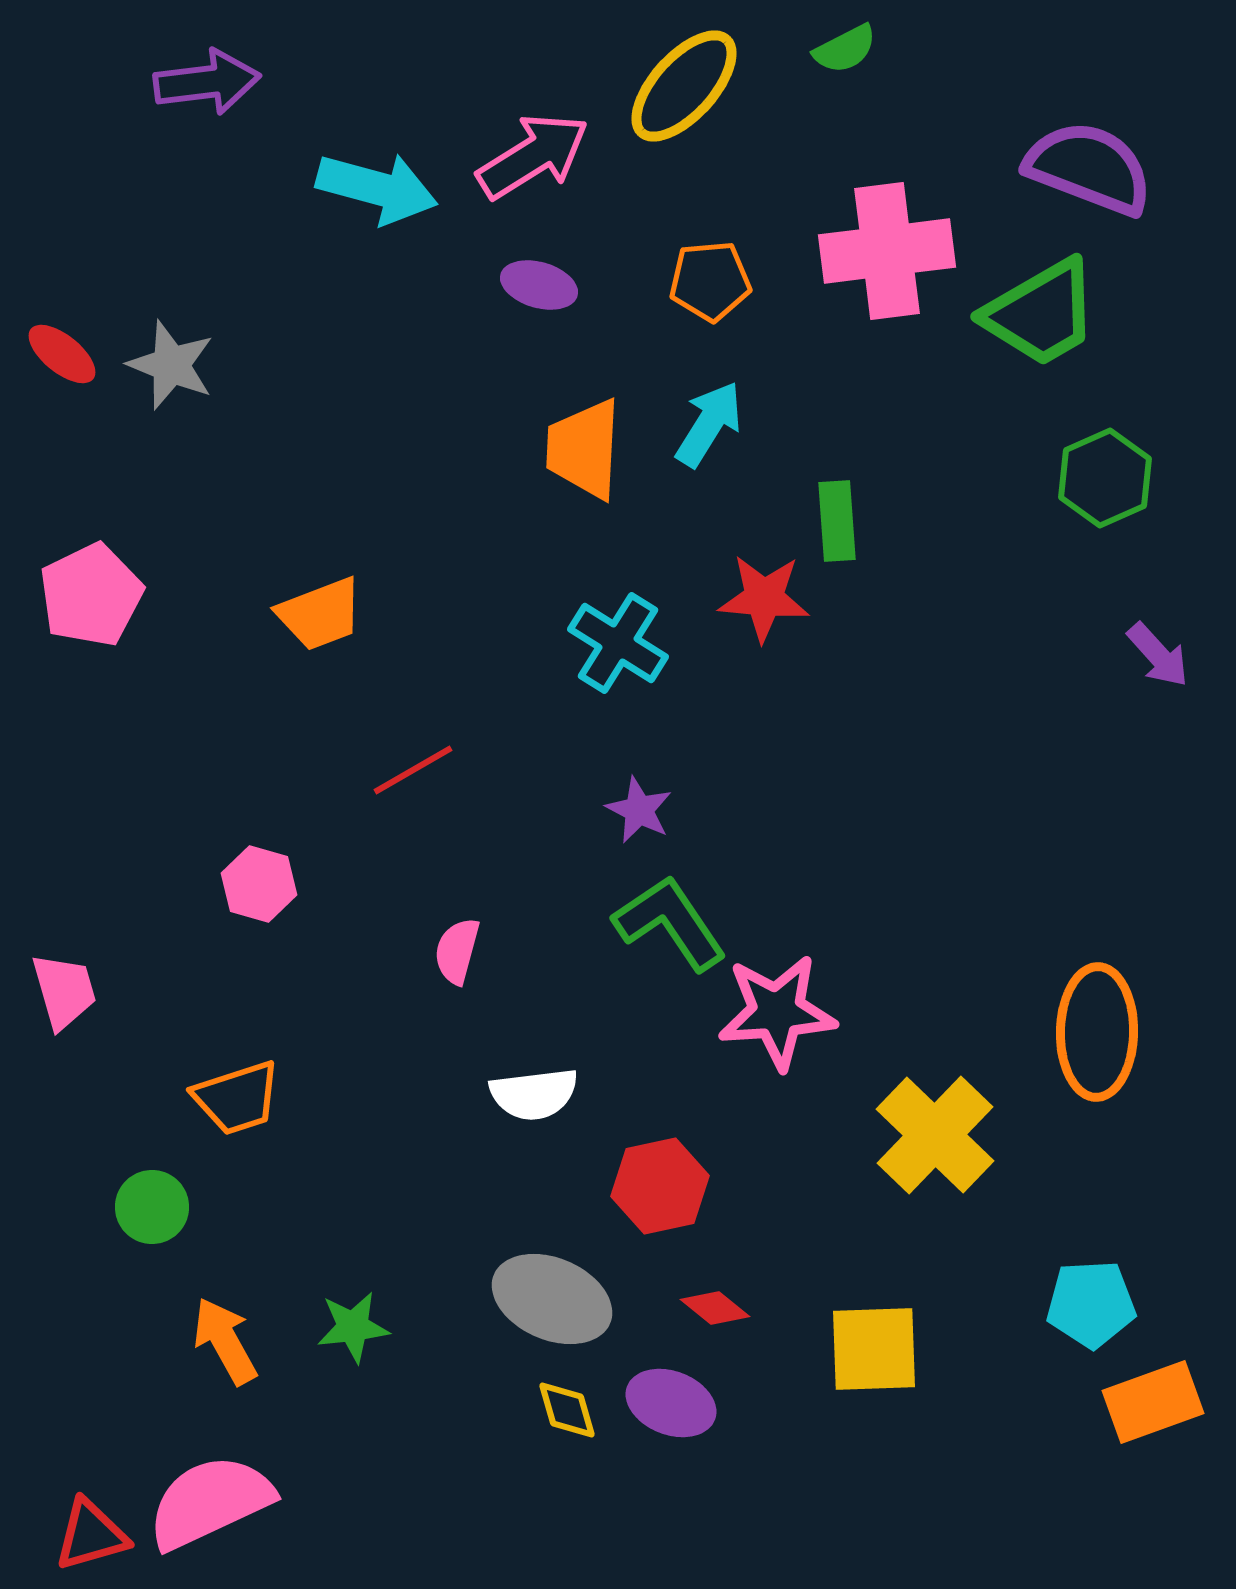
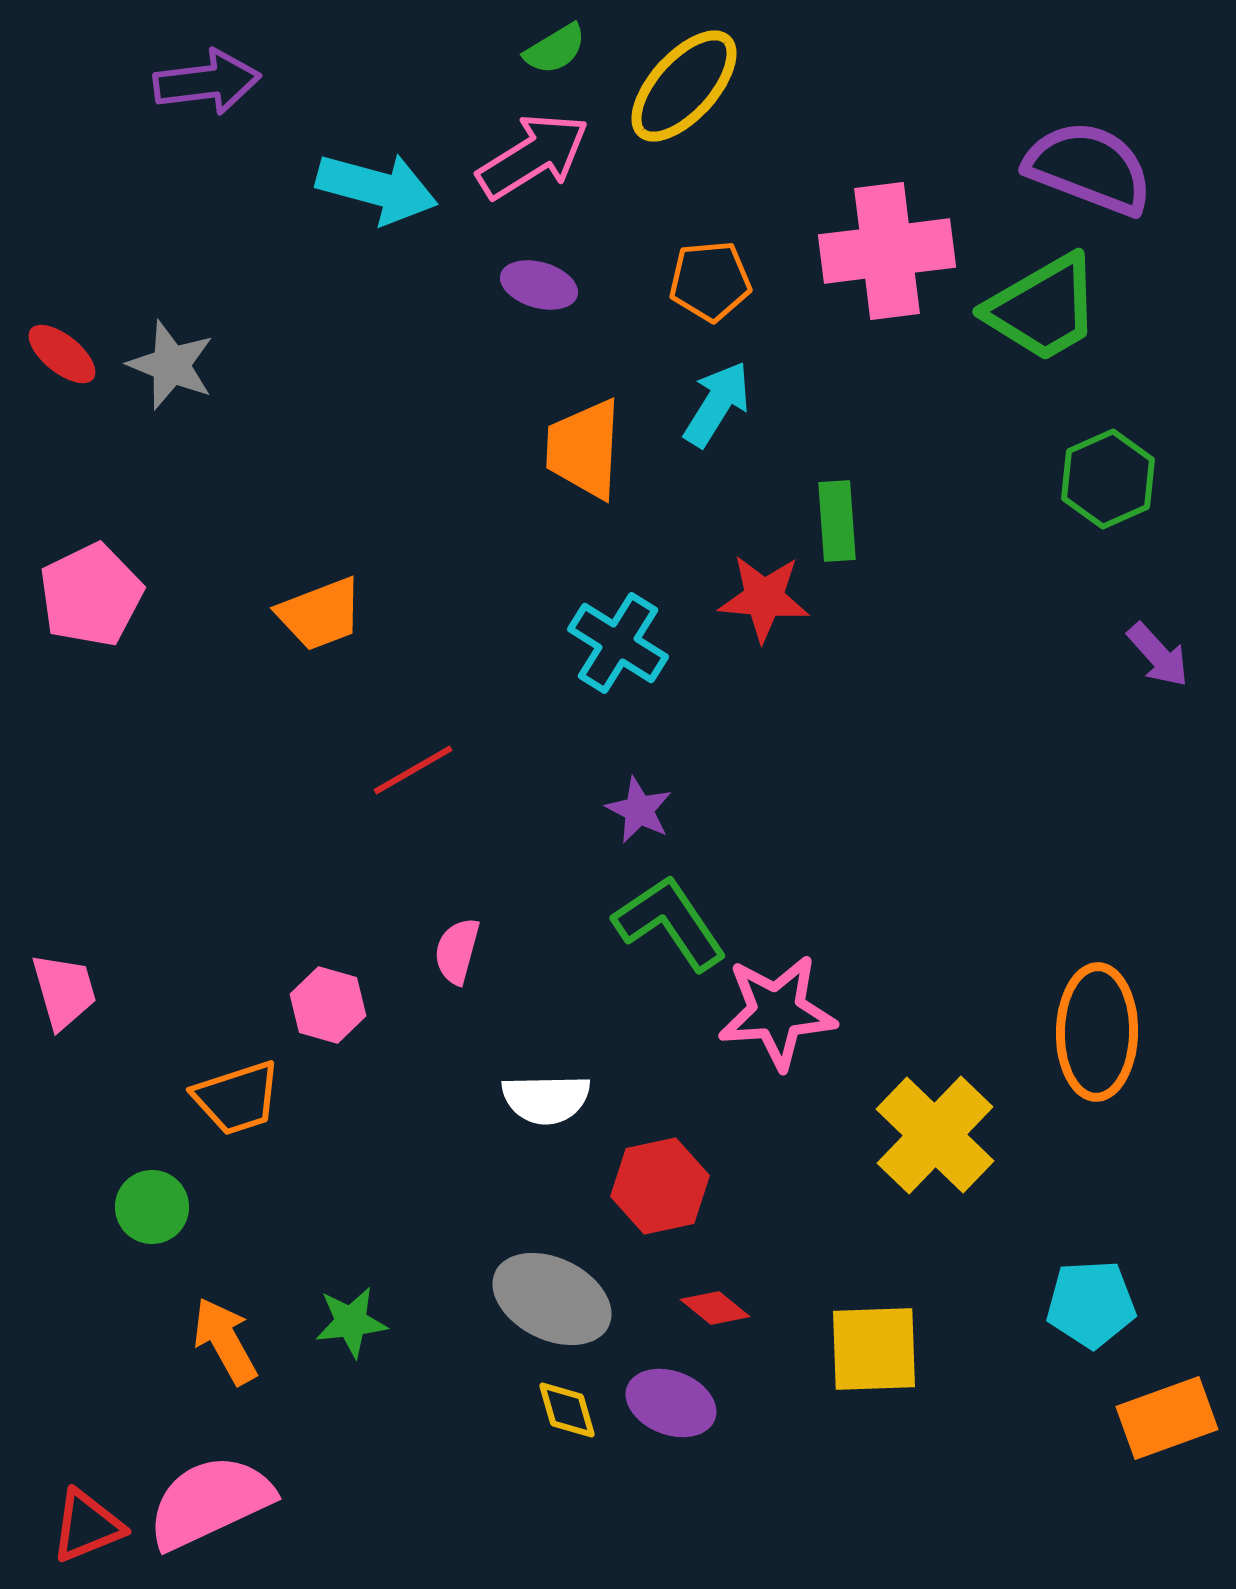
green semicircle at (845, 49): moved 290 px left; rotated 4 degrees counterclockwise
green trapezoid at (1041, 313): moved 2 px right, 5 px up
cyan arrow at (709, 424): moved 8 px right, 20 px up
green hexagon at (1105, 478): moved 3 px right, 1 px down
pink hexagon at (259, 884): moved 69 px right, 121 px down
white semicircle at (534, 1094): moved 12 px right, 5 px down; rotated 6 degrees clockwise
gray ellipse at (552, 1299): rotated 3 degrees clockwise
green star at (353, 1327): moved 2 px left, 5 px up
orange rectangle at (1153, 1402): moved 14 px right, 16 px down
red triangle at (91, 1535): moved 4 px left, 9 px up; rotated 6 degrees counterclockwise
